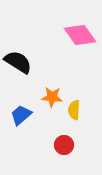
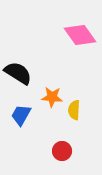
black semicircle: moved 11 px down
blue trapezoid: rotated 20 degrees counterclockwise
red circle: moved 2 px left, 6 px down
